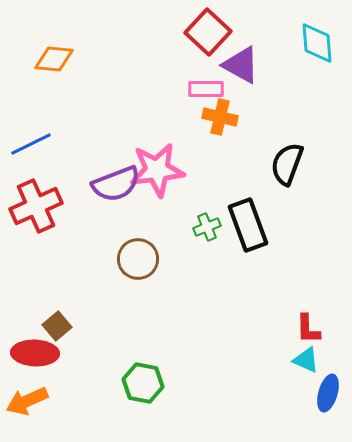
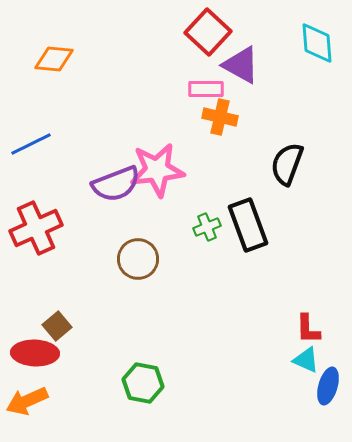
red cross: moved 22 px down
blue ellipse: moved 7 px up
